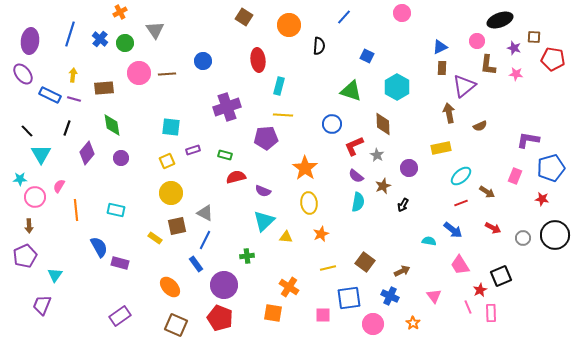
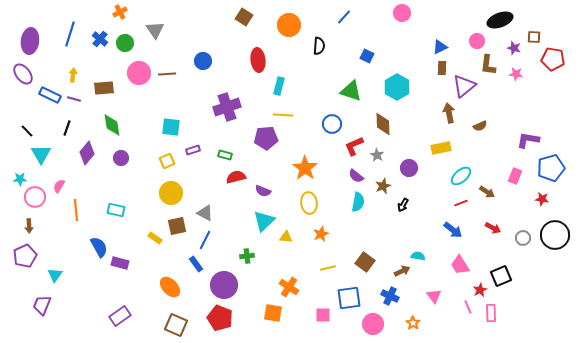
cyan semicircle at (429, 241): moved 11 px left, 15 px down
